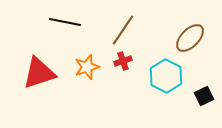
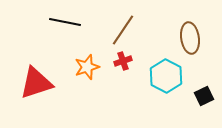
brown ellipse: rotated 52 degrees counterclockwise
red triangle: moved 3 px left, 10 px down
